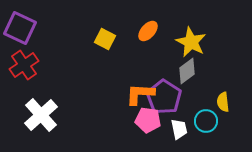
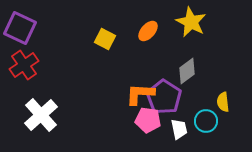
yellow star: moved 20 px up
